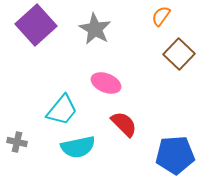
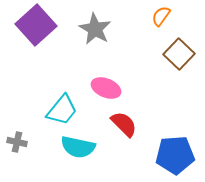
pink ellipse: moved 5 px down
cyan semicircle: rotated 24 degrees clockwise
